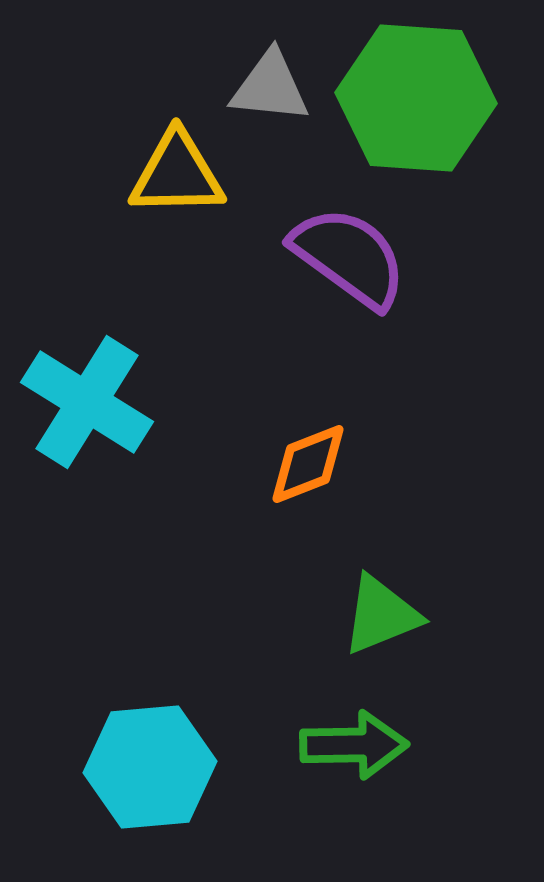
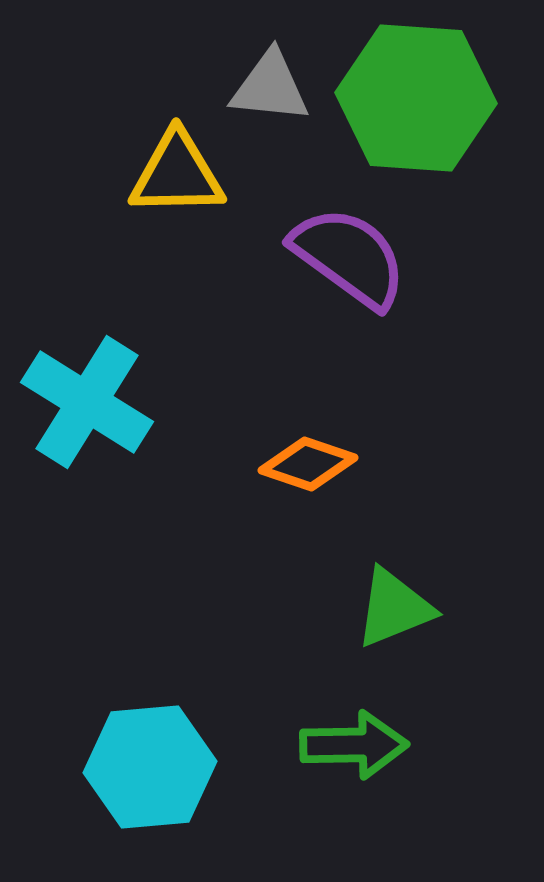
orange diamond: rotated 40 degrees clockwise
green triangle: moved 13 px right, 7 px up
